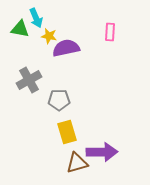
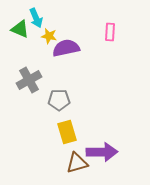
green triangle: rotated 12 degrees clockwise
